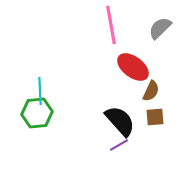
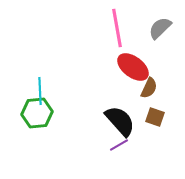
pink line: moved 6 px right, 3 px down
brown semicircle: moved 2 px left, 3 px up
brown square: rotated 24 degrees clockwise
